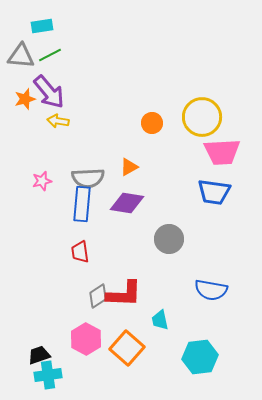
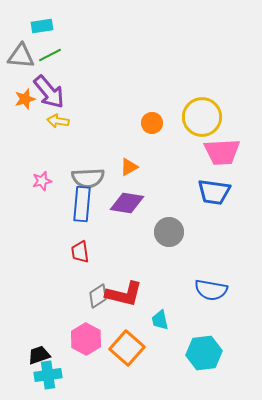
gray circle: moved 7 px up
red L-shape: rotated 12 degrees clockwise
cyan hexagon: moved 4 px right, 4 px up
